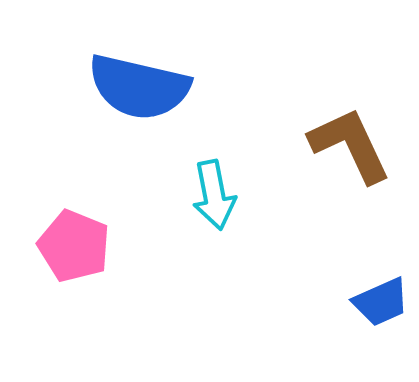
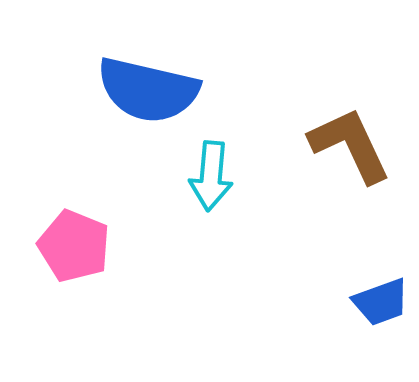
blue semicircle: moved 9 px right, 3 px down
cyan arrow: moved 3 px left, 19 px up; rotated 16 degrees clockwise
blue trapezoid: rotated 4 degrees clockwise
